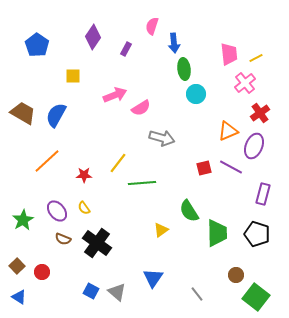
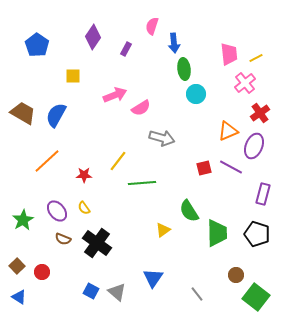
yellow line at (118, 163): moved 2 px up
yellow triangle at (161, 230): moved 2 px right
